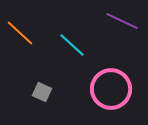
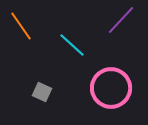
purple line: moved 1 px left, 1 px up; rotated 72 degrees counterclockwise
orange line: moved 1 px right, 7 px up; rotated 12 degrees clockwise
pink circle: moved 1 px up
